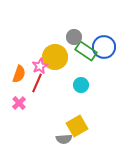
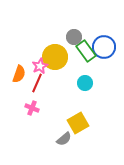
green rectangle: rotated 20 degrees clockwise
cyan circle: moved 4 px right, 2 px up
pink cross: moved 13 px right, 5 px down; rotated 24 degrees counterclockwise
yellow square: moved 1 px right, 3 px up
gray semicircle: rotated 35 degrees counterclockwise
